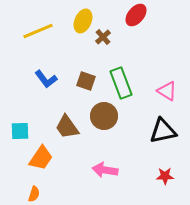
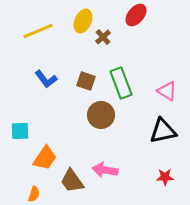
brown circle: moved 3 px left, 1 px up
brown trapezoid: moved 5 px right, 54 px down
orange trapezoid: moved 4 px right
red star: moved 1 px down
